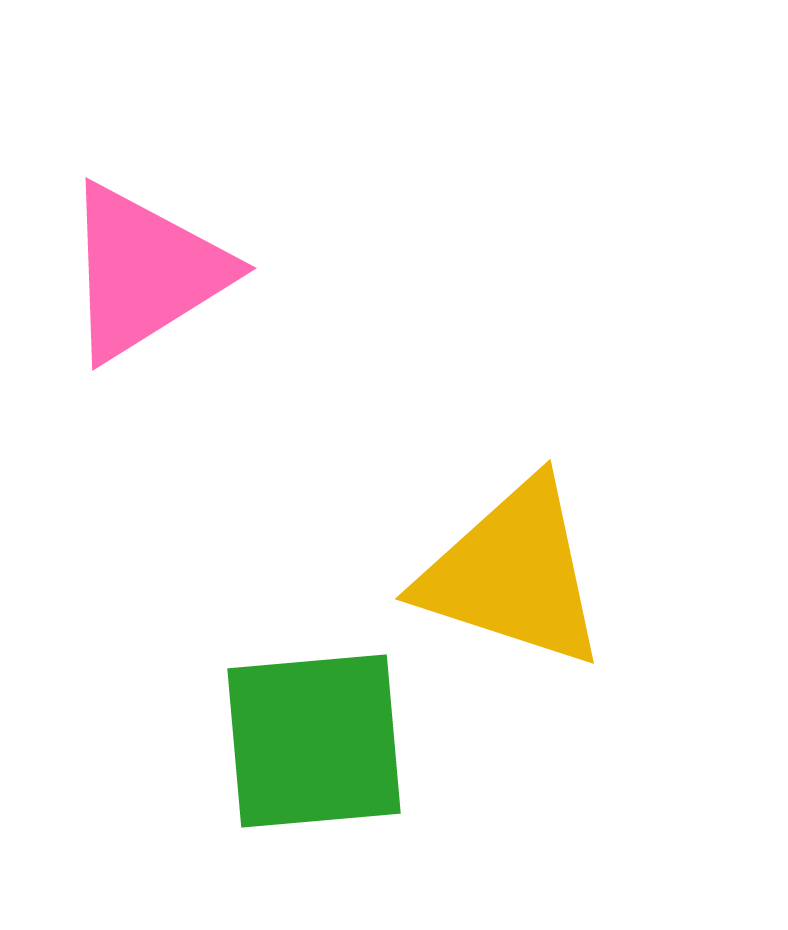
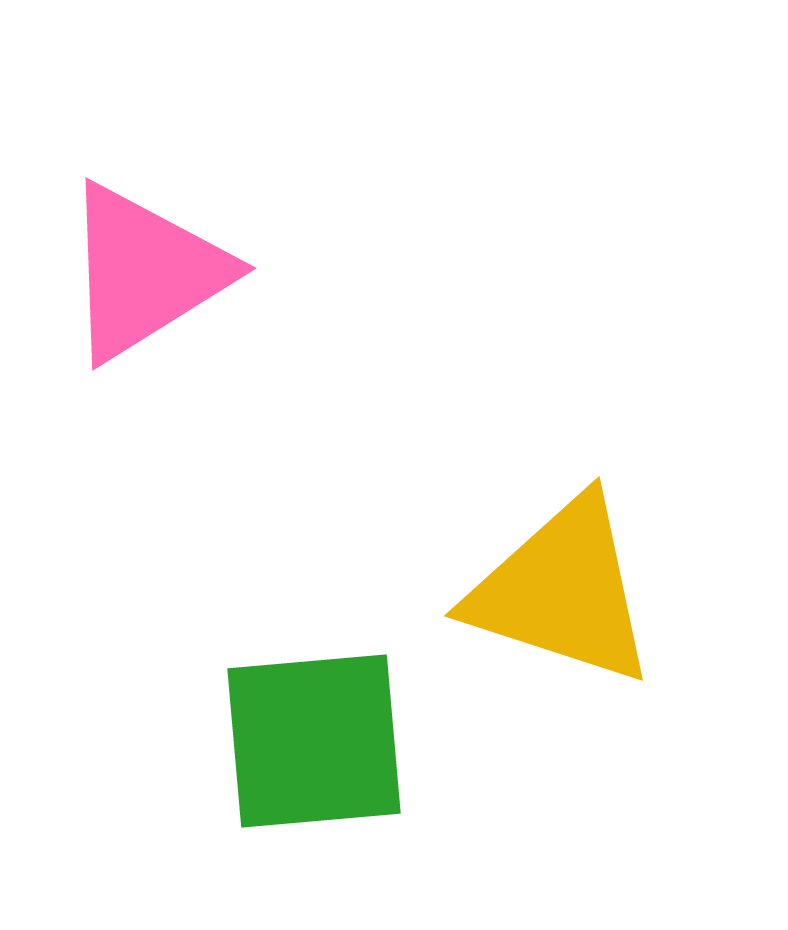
yellow triangle: moved 49 px right, 17 px down
